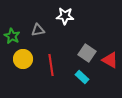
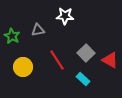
gray square: moved 1 px left; rotated 12 degrees clockwise
yellow circle: moved 8 px down
red line: moved 6 px right, 5 px up; rotated 25 degrees counterclockwise
cyan rectangle: moved 1 px right, 2 px down
